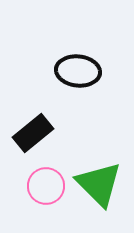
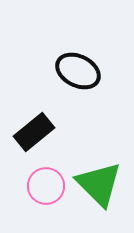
black ellipse: rotated 21 degrees clockwise
black rectangle: moved 1 px right, 1 px up
